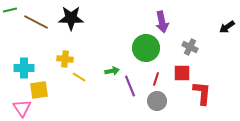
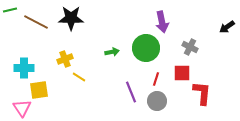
yellow cross: rotated 28 degrees counterclockwise
green arrow: moved 19 px up
purple line: moved 1 px right, 6 px down
